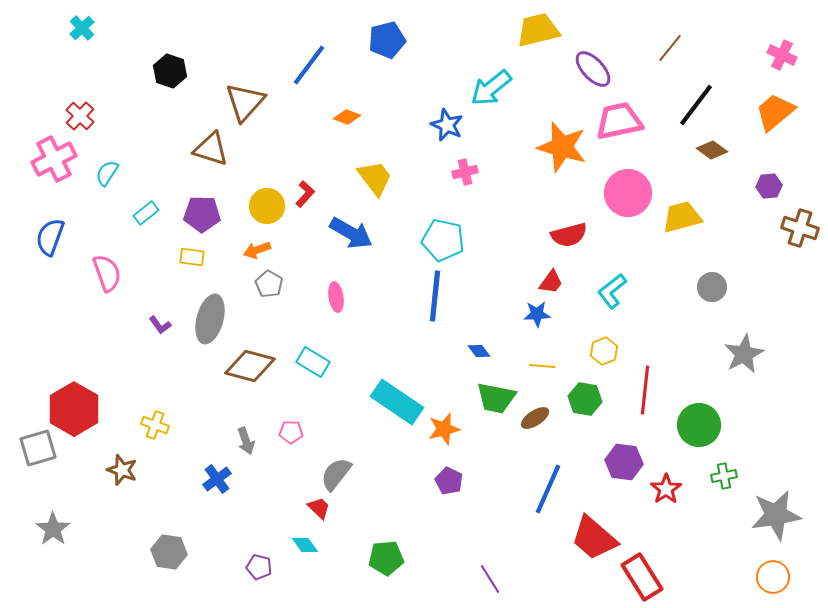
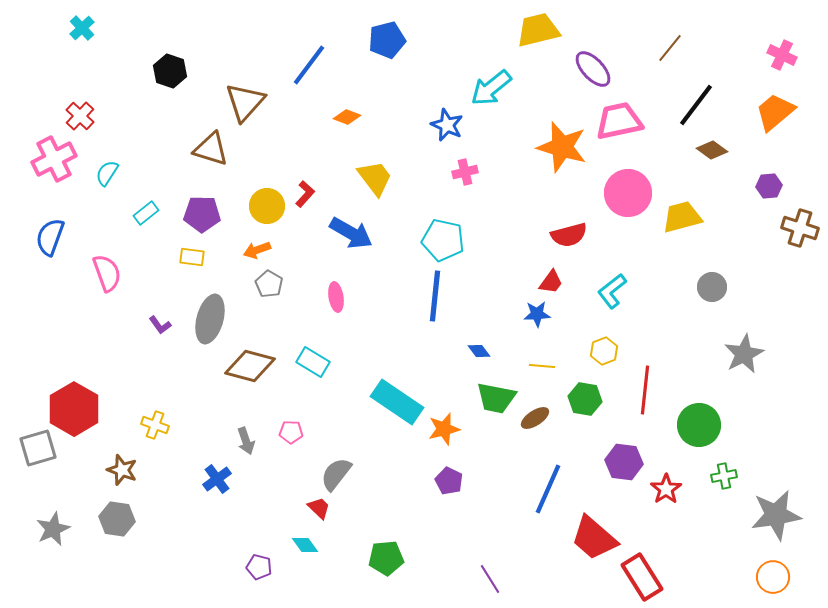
gray star at (53, 529): rotated 12 degrees clockwise
gray hexagon at (169, 552): moved 52 px left, 33 px up
